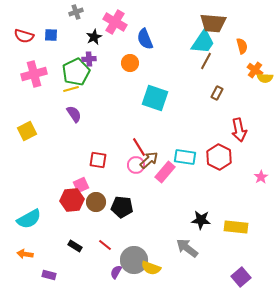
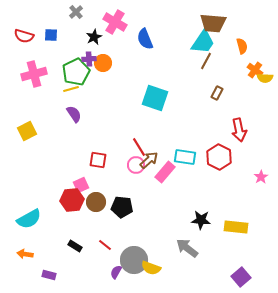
gray cross at (76, 12): rotated 24 degrees counterclockwise
orange circle at (130, 63): moved 27 px left
